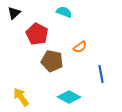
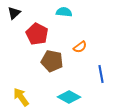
cyan semicircle: rotated 14 degrees counterclockwise
